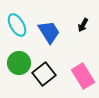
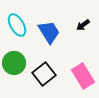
black arrow: rotated 24 degrees clockwise
green circle: moved 5 px left
